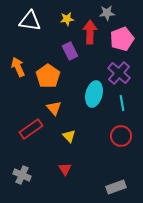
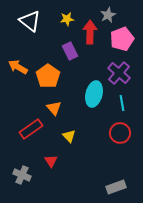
gray star: moved 1 px right, 2 px down; rotated 21 degrees counterclockwise
white triangle: rotated 30 degrees clockwise
orange arrow: rotated 36 degrees counterclockwise
red circle: moved 1 px left, 3 px up
red triangle: moved 14 px left, 8 px up
